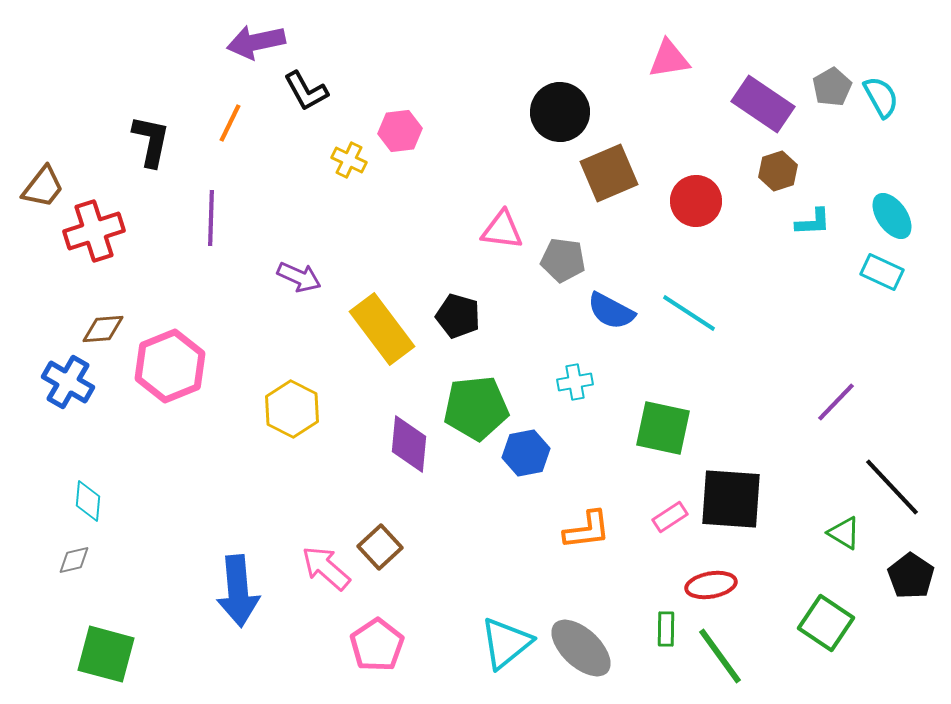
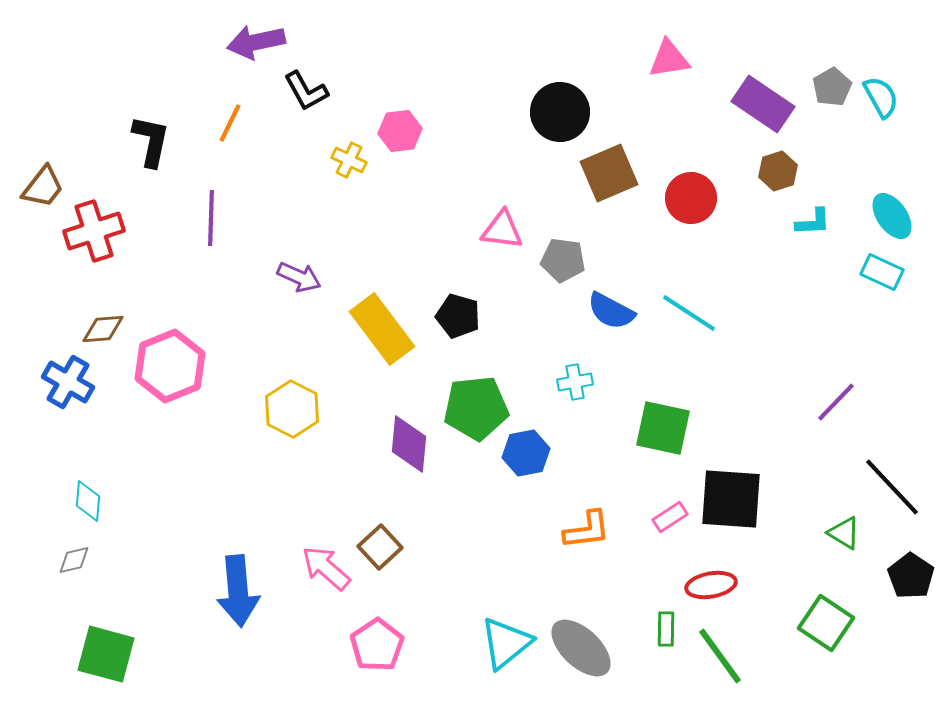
red circle at (696, 201): moved 5 px left, 3 px up
